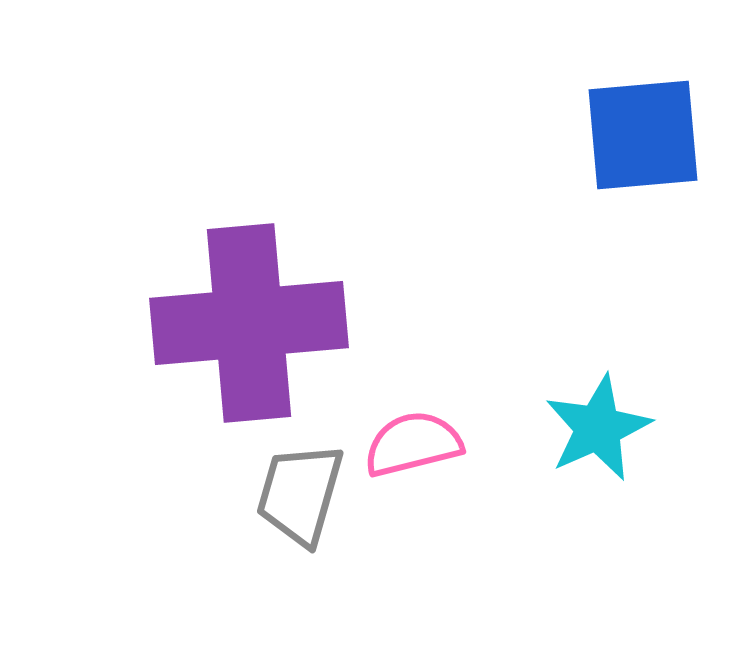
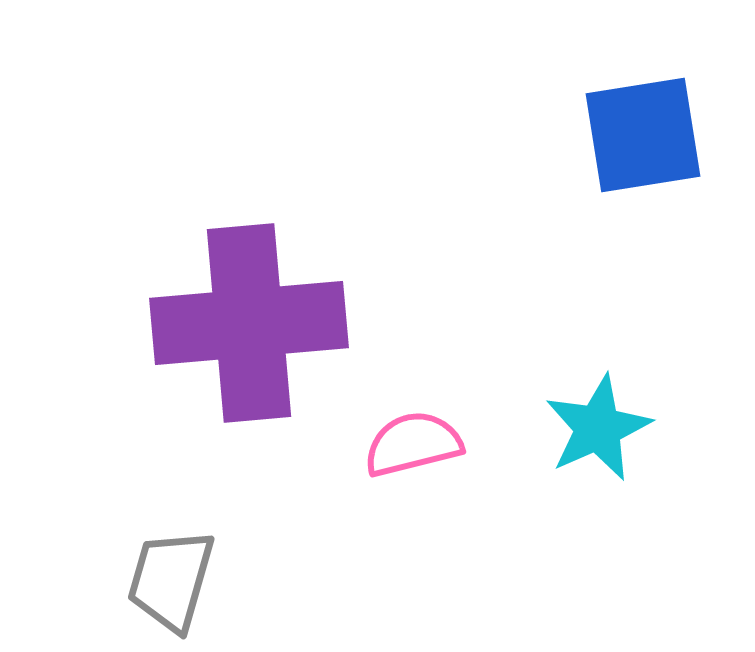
blue square: rotated 4 degrees counterclockwise
gray trapezoid: moved 129 px left, 86 px down
